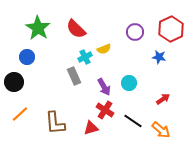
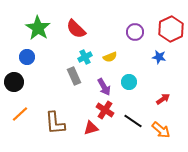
yellow semicircle: moved 6 px right, 8 px down
cyan circle: moved 1 px up
